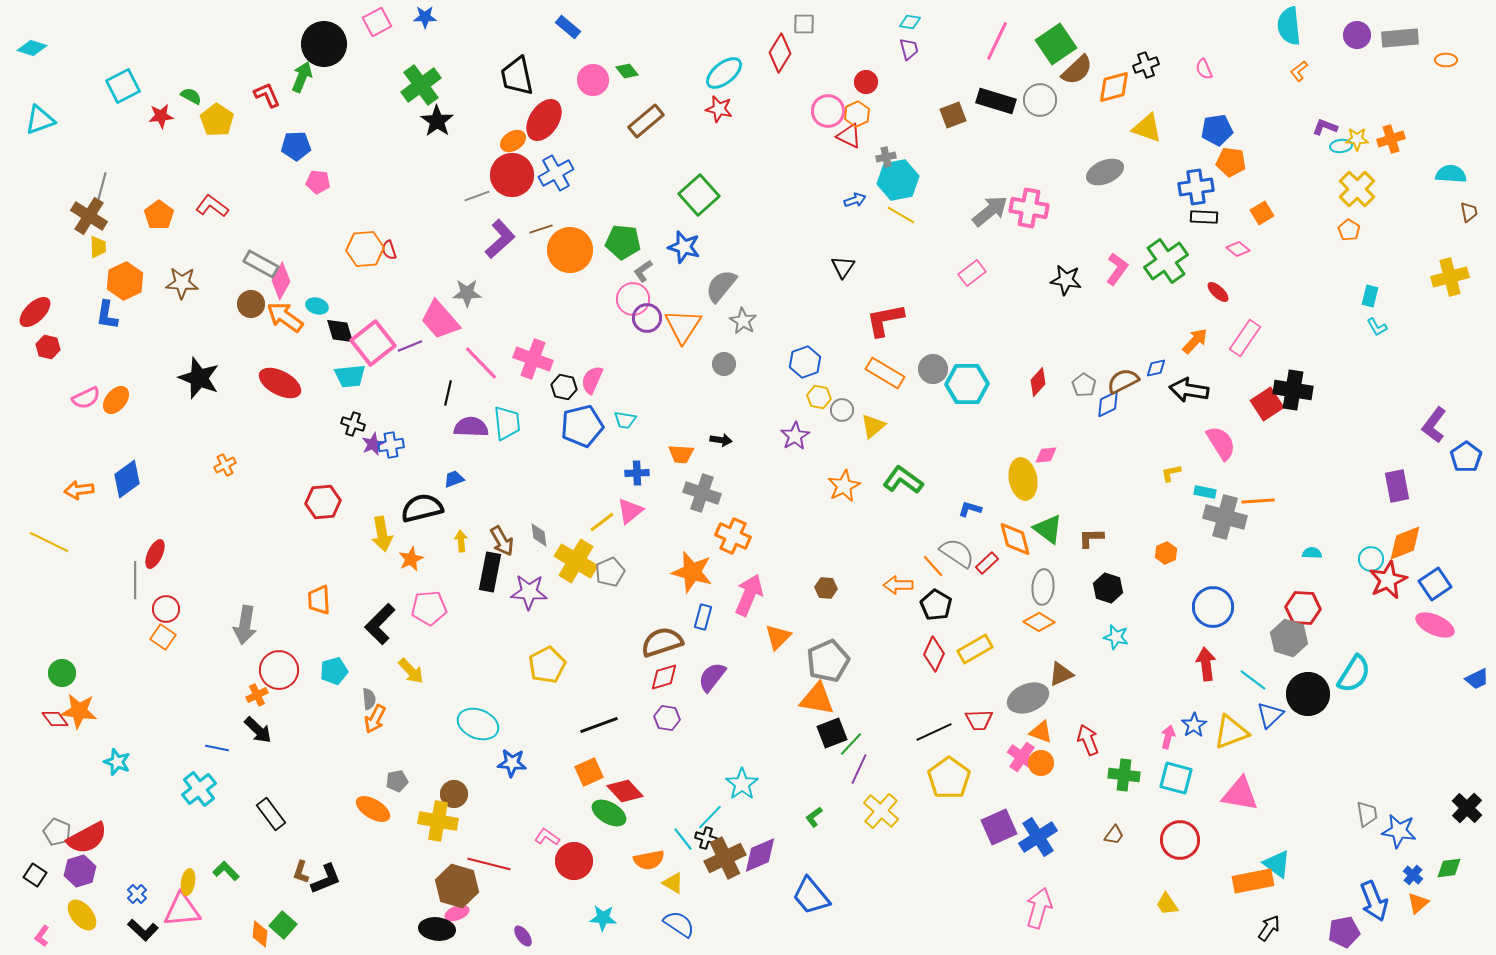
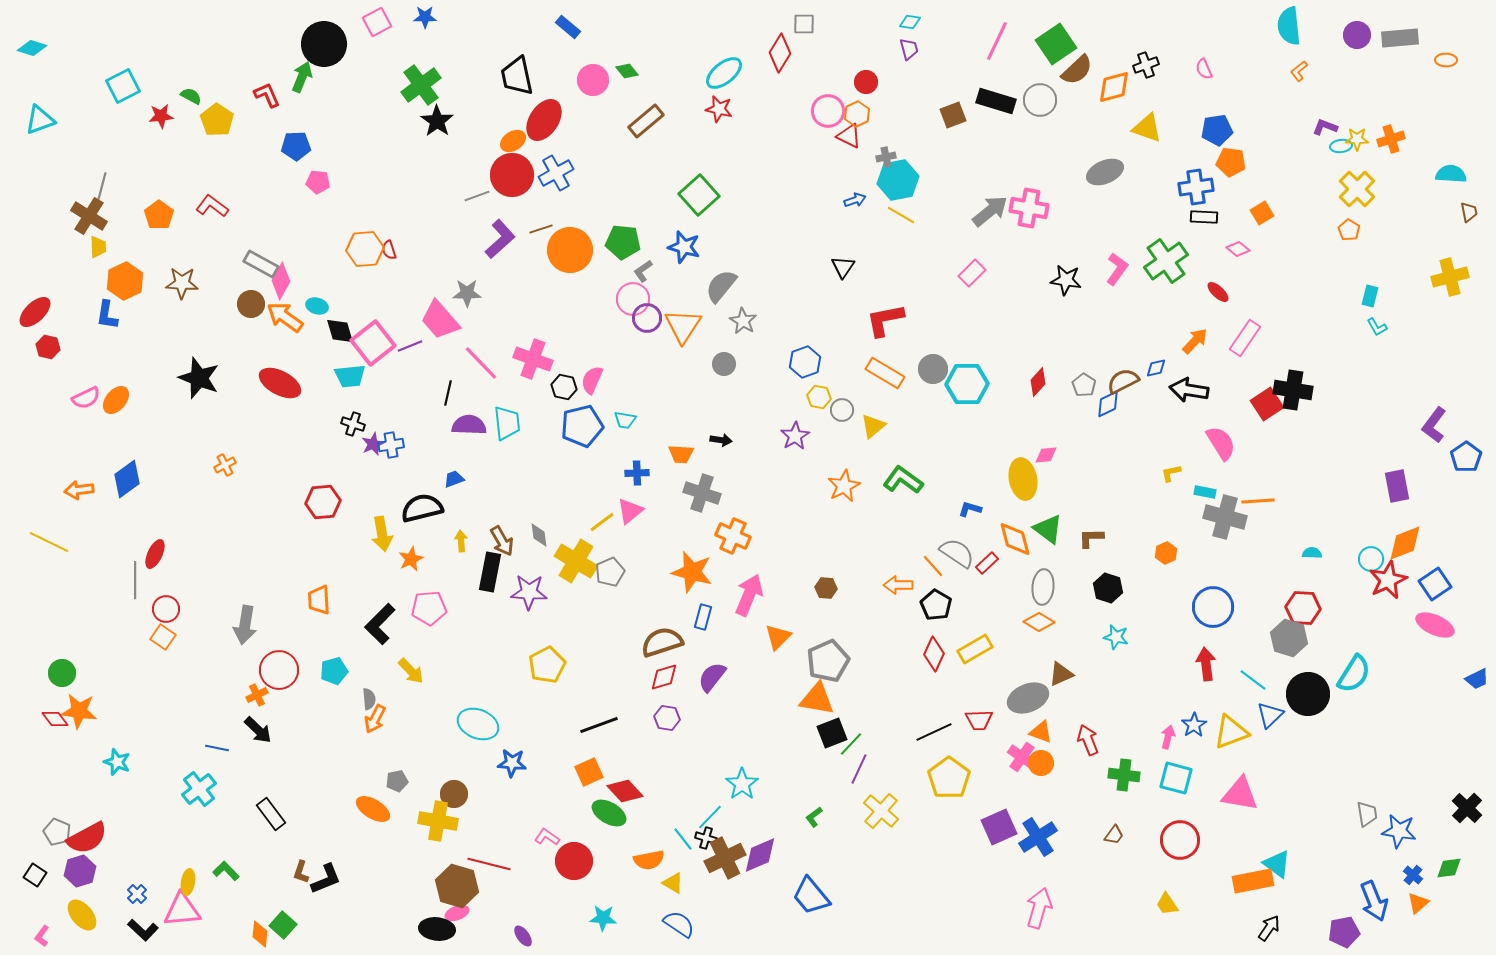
pink rectangle at (972, 273): rotated 8 degrees counterclockwise
purple semicircle at (471, 427): moved 2 px left, 2 px up
